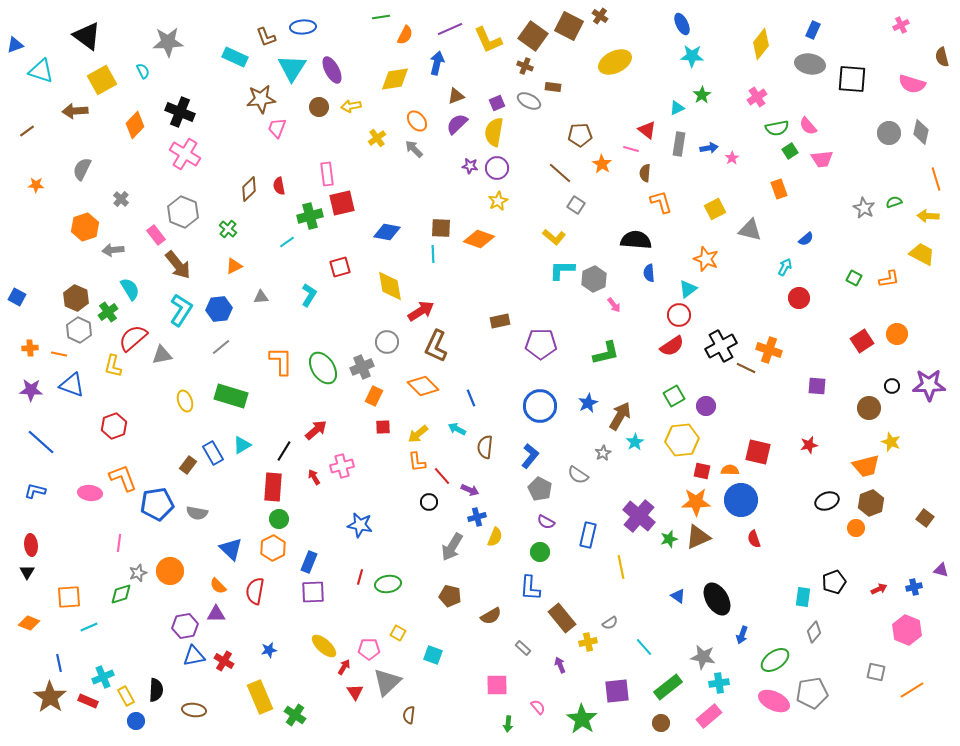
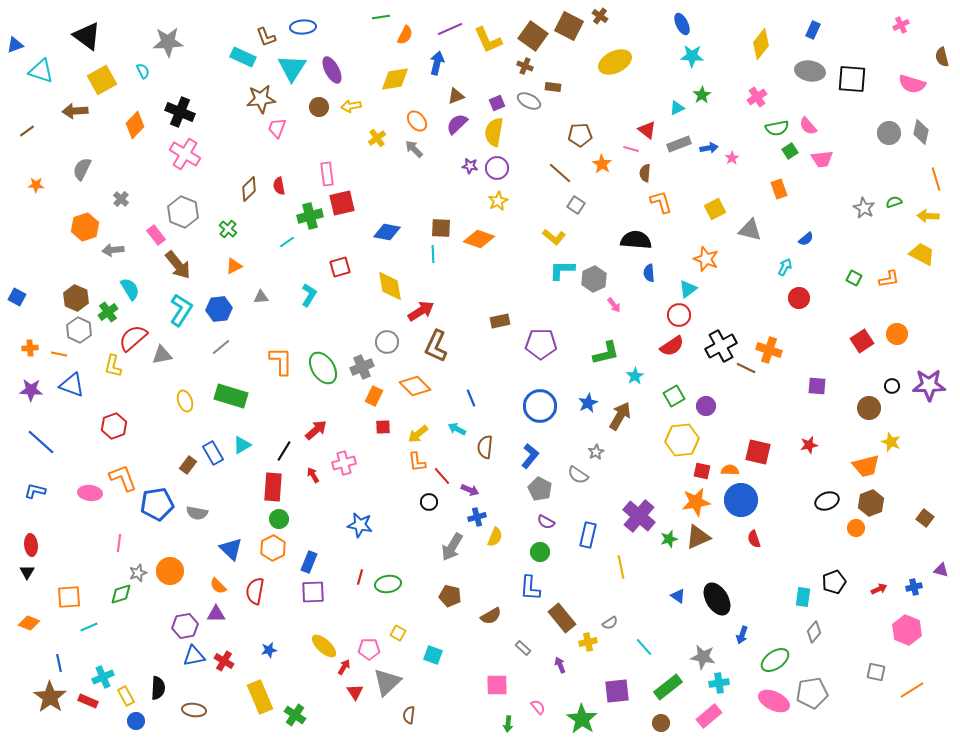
cyan rectangle at (235, 57): moved 8 px right
gray ellipse at (810, 64): moved 7 px down
gray rectangle at (679, 144): rotated 60 degrees clockwise
orange diamond at (423, 386): moved 8 px left
cyan star at (635, 442): moved 66 px up
gray star at (603, 453): moved 7 px left, 1 px up
pink cross at (342, 466): moved 2 px right, 3 px up
red arrow at (314, 477): moved 1 px left, 2 px up
orange star at (696, 502): rotated 8 degrees counterclockwise
black semicircle at (156, 690): moved 2 px right, 2 px up
